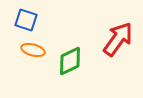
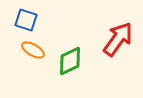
orange ellipse: rotated 15 degrees clockwise
